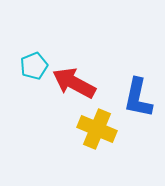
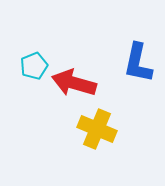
red arrow: rotated 12 degrees counterclockwise
blue L-shape: moved 35 px up
